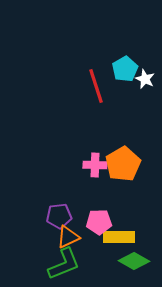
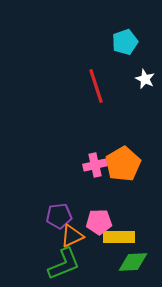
cyan pentagon: moved 27 px up; rotated 10 degrees clockwise
pink cross: rotated 15 degrees counterclockwise
orange triangle: moved 4 px right, 1 px up
green diamond: moved 1 px left, 1 px down; rotated 32 degrees counterclockwise
